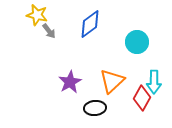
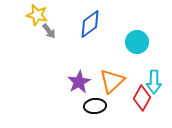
purple star: moved 9 px right
black ellipse: moved 2 px up
